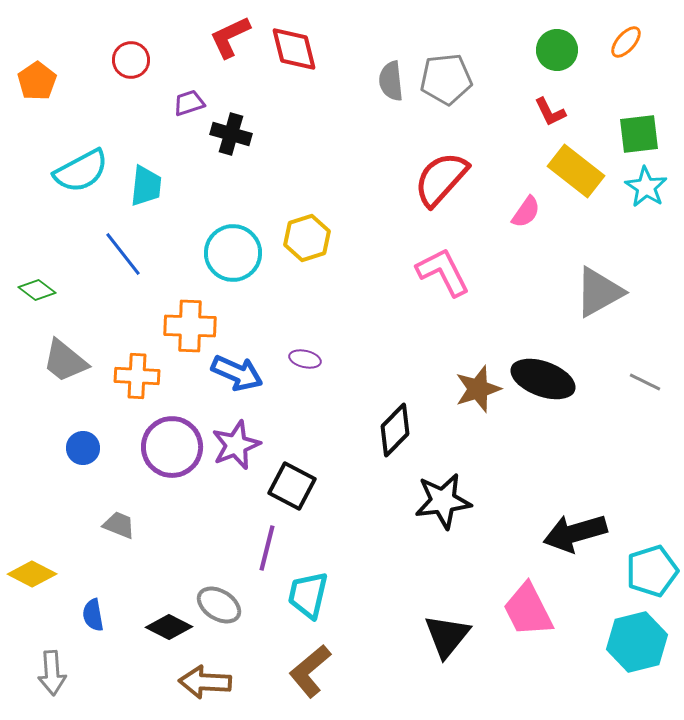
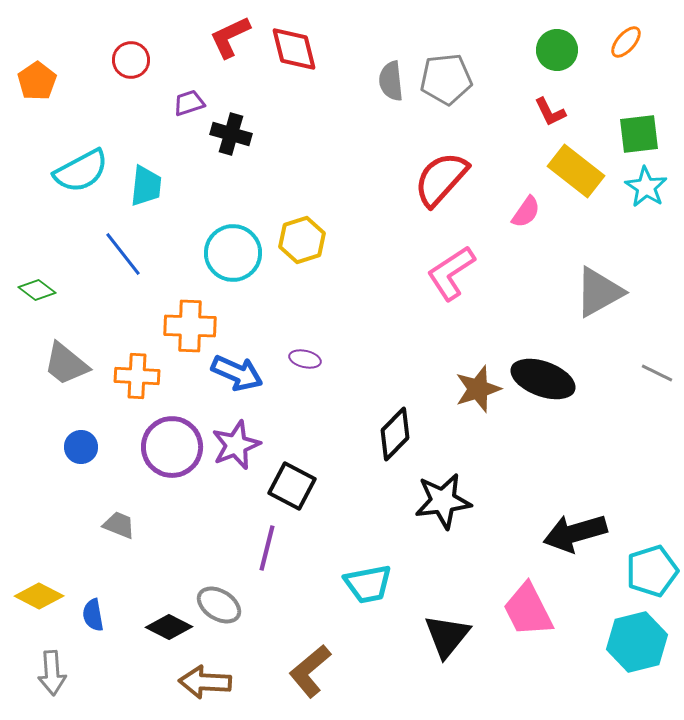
yellow hexagon at (307, 238): moved 5 px left, 2 px down
pink L-shape at (443, 272): moved 8 px right, 1 px down; rotated 96 degrees counterclockwise
gray trapezoid at (65, 361): moved 1 px right, 3 px down
gray line at (645, 382): moved 12 px right, 9 px up
black diamond at (395, 430): moved 4 px down
blue circle at (83, 448): moved 2 px left, 1 px up
yellow diamond at (32, 574): moved 7 px right, 22 px down
cyan trapezoid at (308, 595): moved 60 px right, 11 px up; rotated 114 degrees counterclockwise
